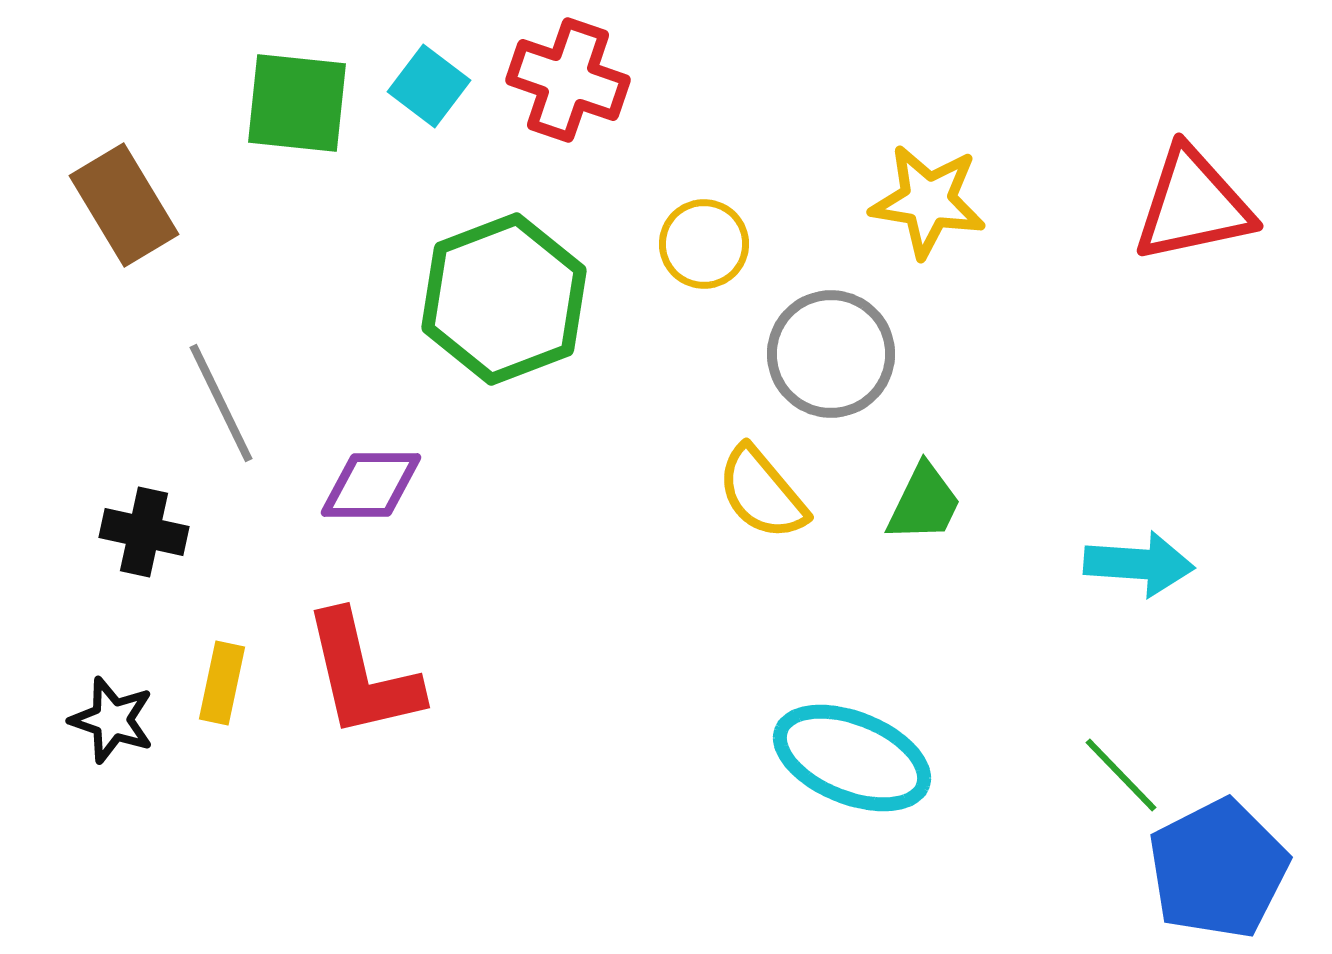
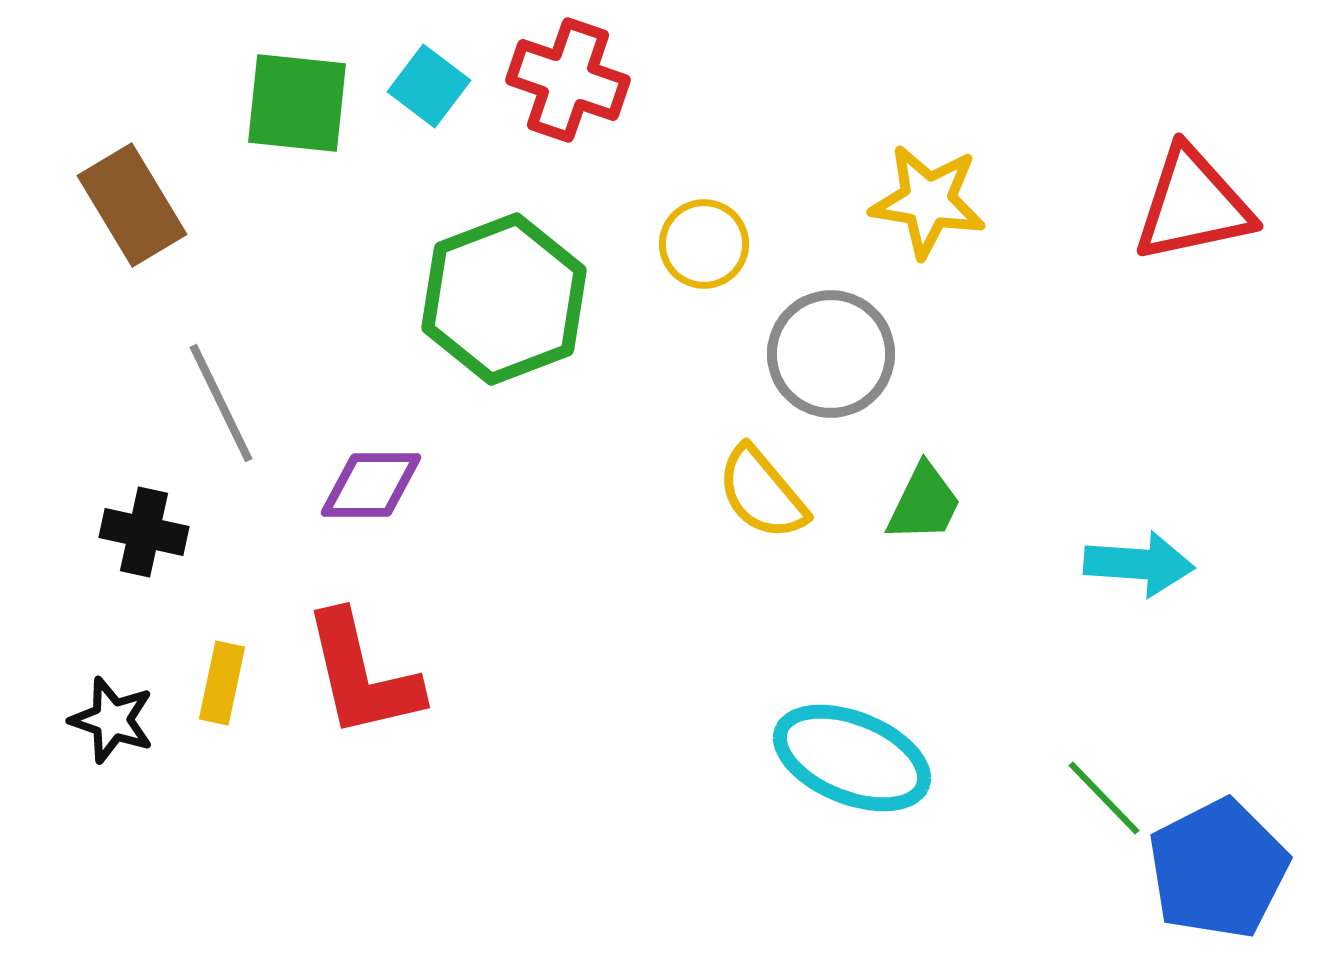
brown rectangle: moved 8 px right
green line: moved 17 px left, 23 px down
